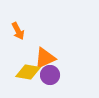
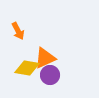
yellow diamond: moved 1 px left, 4 px up
